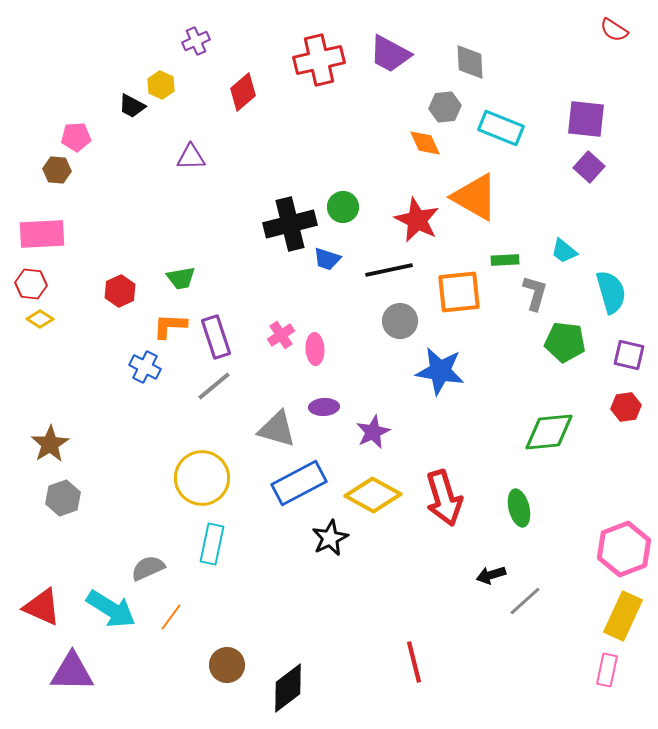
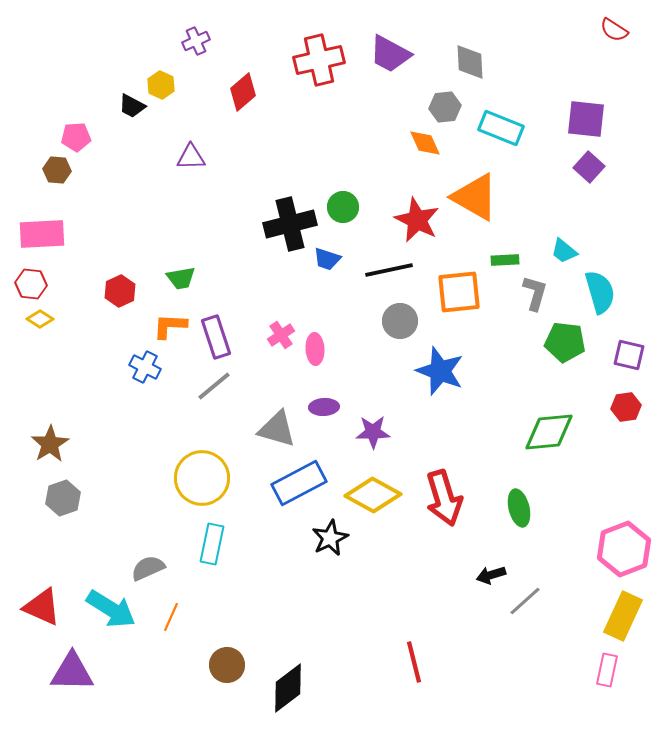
cyan semicircle at (611, 292): moved 11 px left
blue star at (440, 371): rotated 12 degrees clockwise
purple star at (373, 432): rotated 24 degrees clockwise
orange line at (171, 617): rotated 12 degrees counterclockwise
